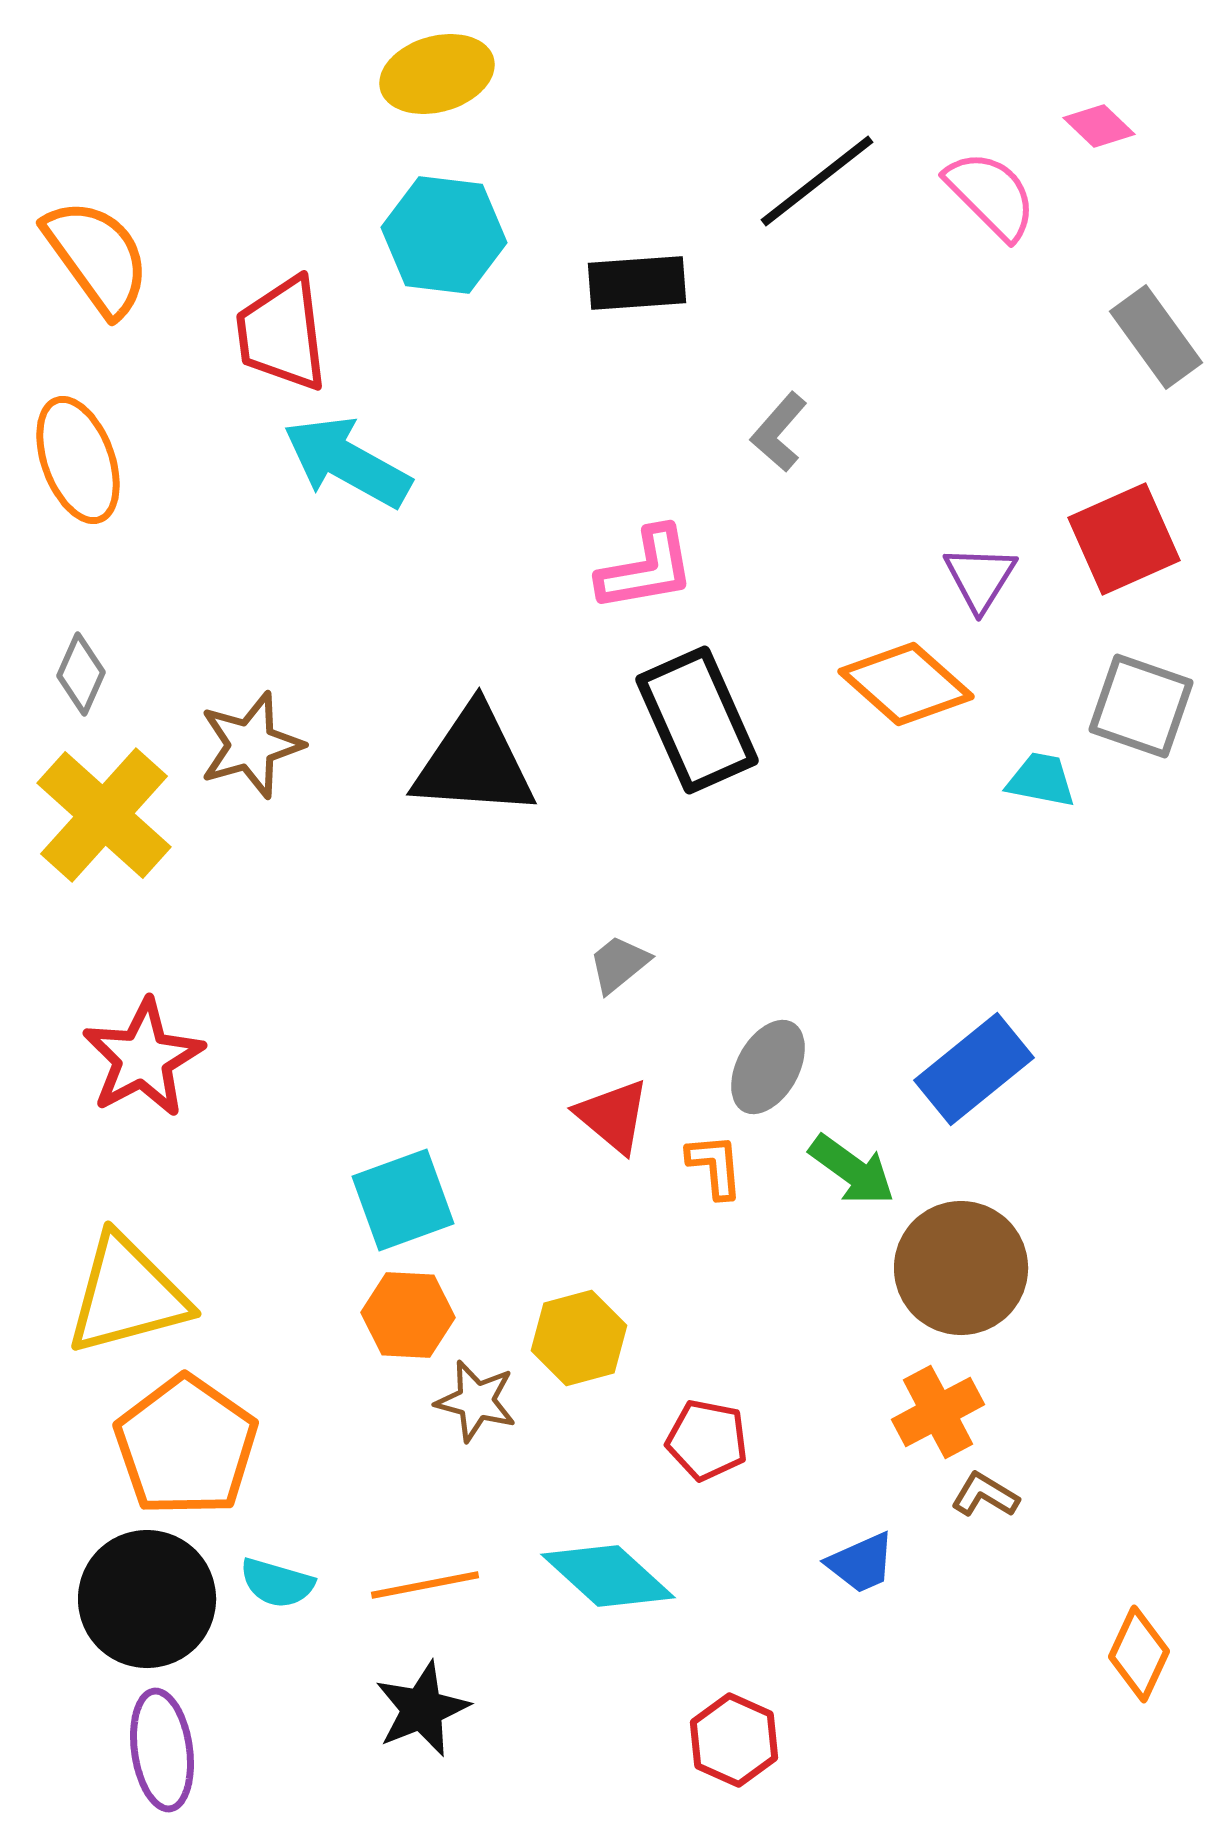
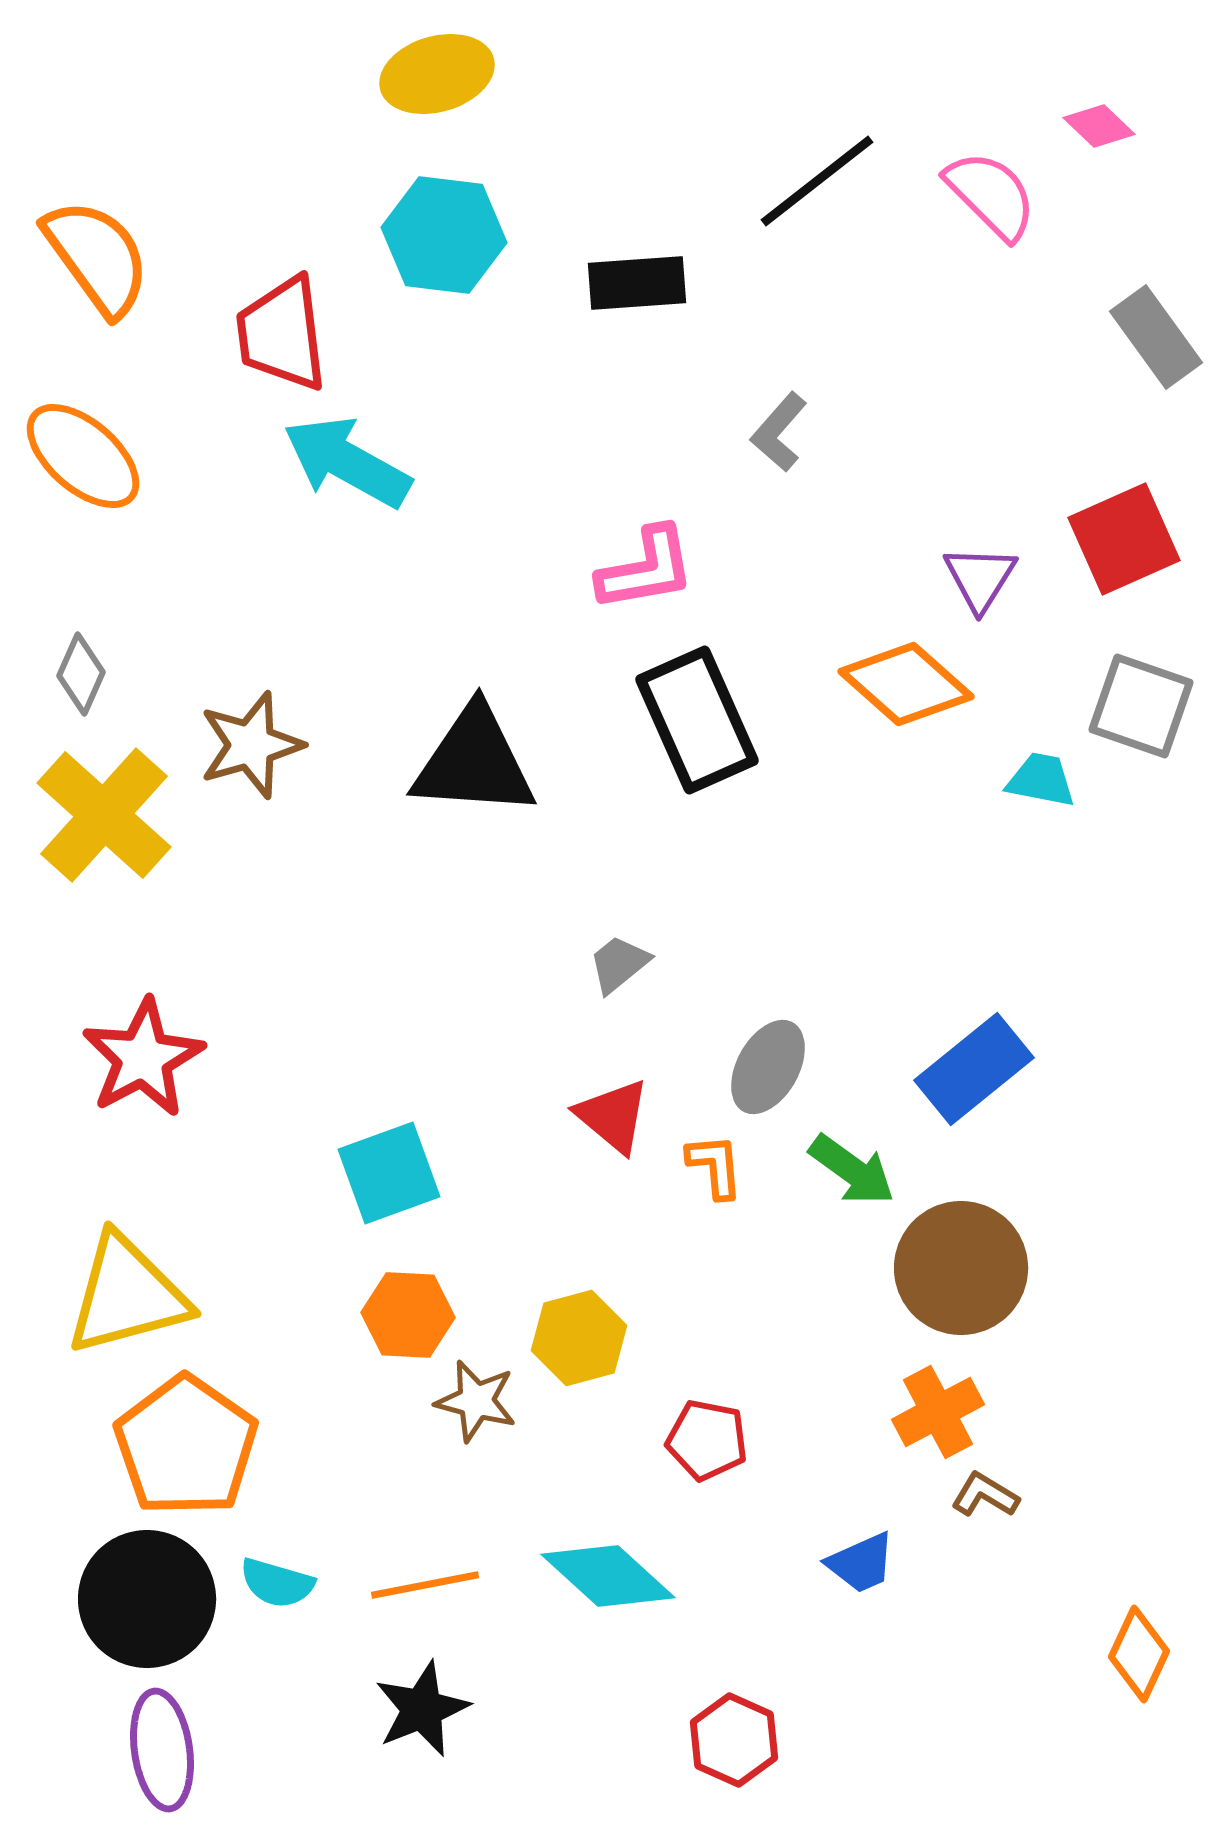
orange ellipse at (78, 460): moved 5 px right, 4 px up; rotated 29 degrees counterclockwise
cyan square at (403, 1200): moved 14 px left, 27 px up
